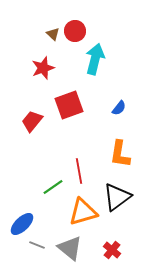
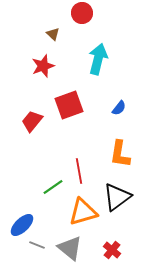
red circle: moved 7 px right, 18 px up
cyan arrow: moved 3 px right
red star: moved 2 px up
blue ellipse: moved 1 px down
